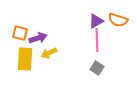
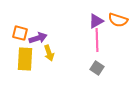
yellow arrow: rotated 84 degrees counterclockwise
